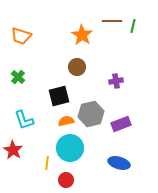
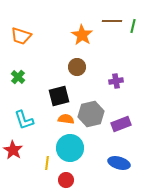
orange semicircle: moved 2 px up; rotated 21 degrees clockwise
